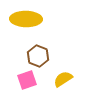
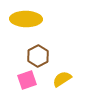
brown hexagon: rotated 10 degrees clockwise
yellow semicircle: moved 1 px left
